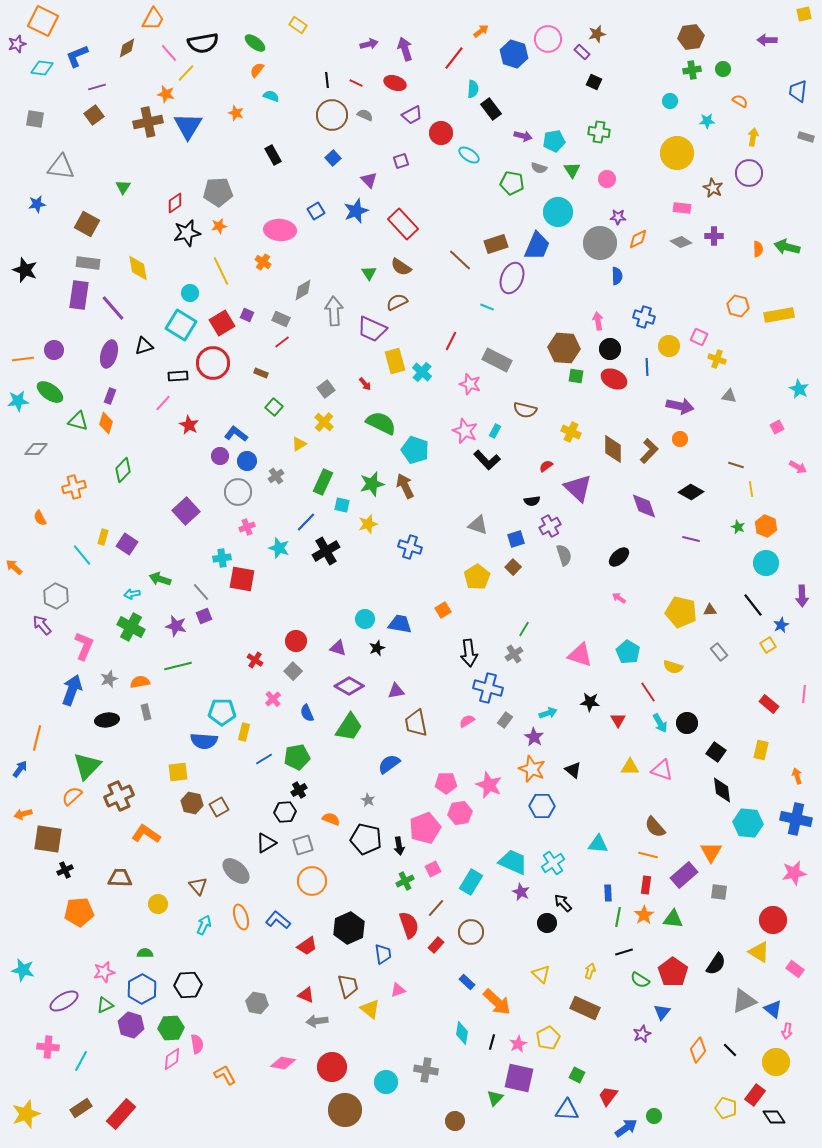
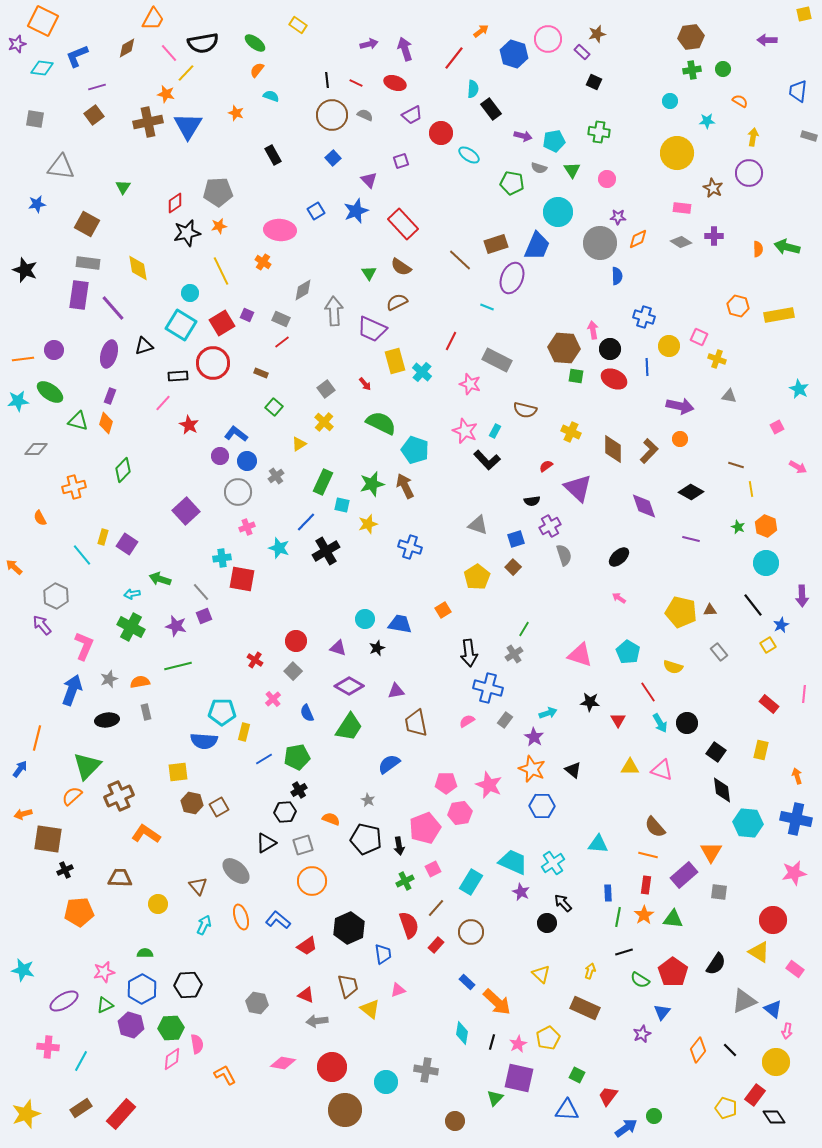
gray rectangle at (806, 137): moved 3 px right, 1 px up
pink arrow at (598, 321): moved 5 px left, 9 px down
